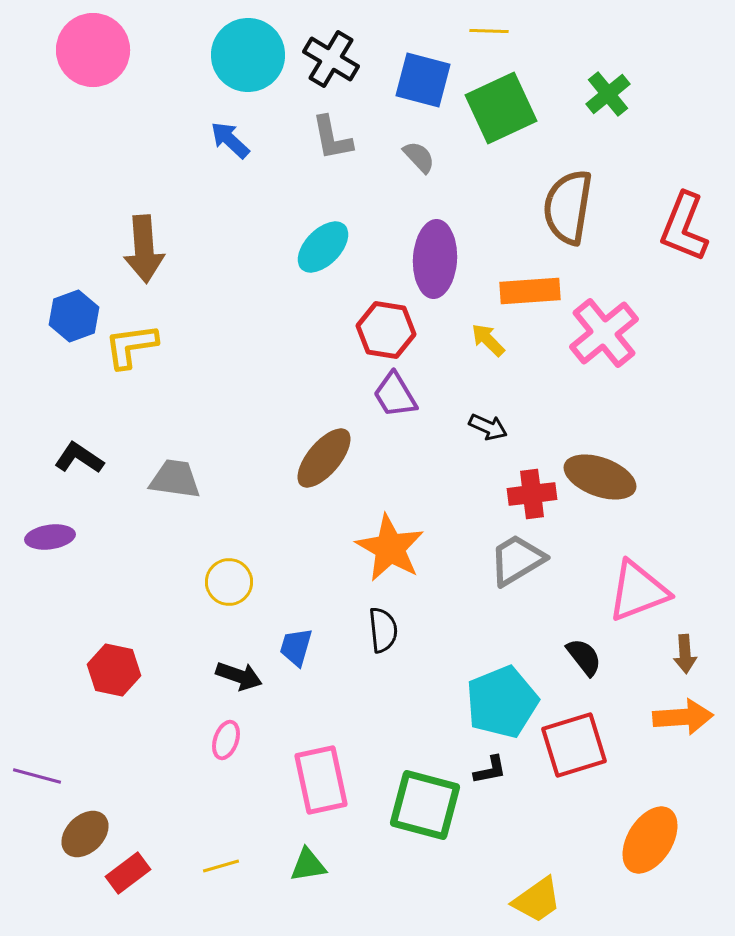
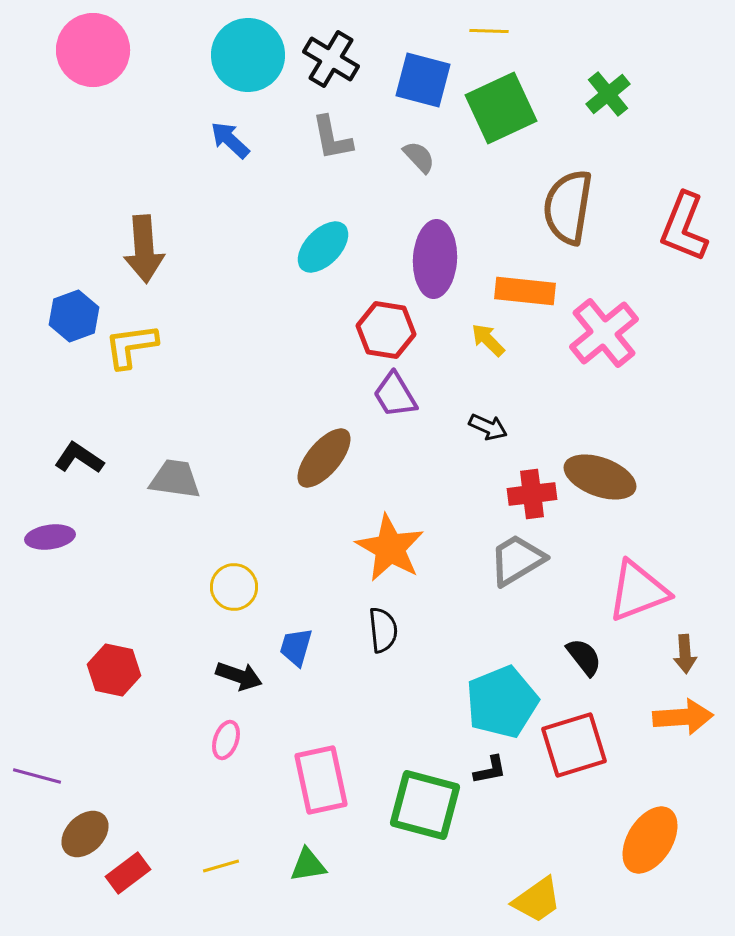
orange rectangle at (530, 291): moved 5 px left; rotated 10 degrees clockwise
yellow circle at (229, 582): moved 5 px right, 5 px down
